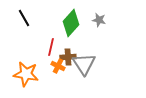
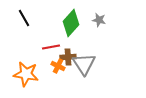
red line: rotated 66 degrees clockwise
